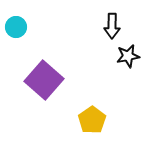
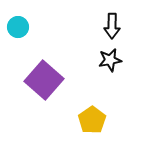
cyan circle: moved 2 px right
black star: moved 18 px left, 4 px down
